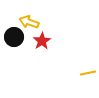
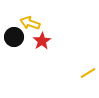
yellow arrow: moved 1 px right, 1 px down
yellow line: rotated 21 degrees counterclockwise
